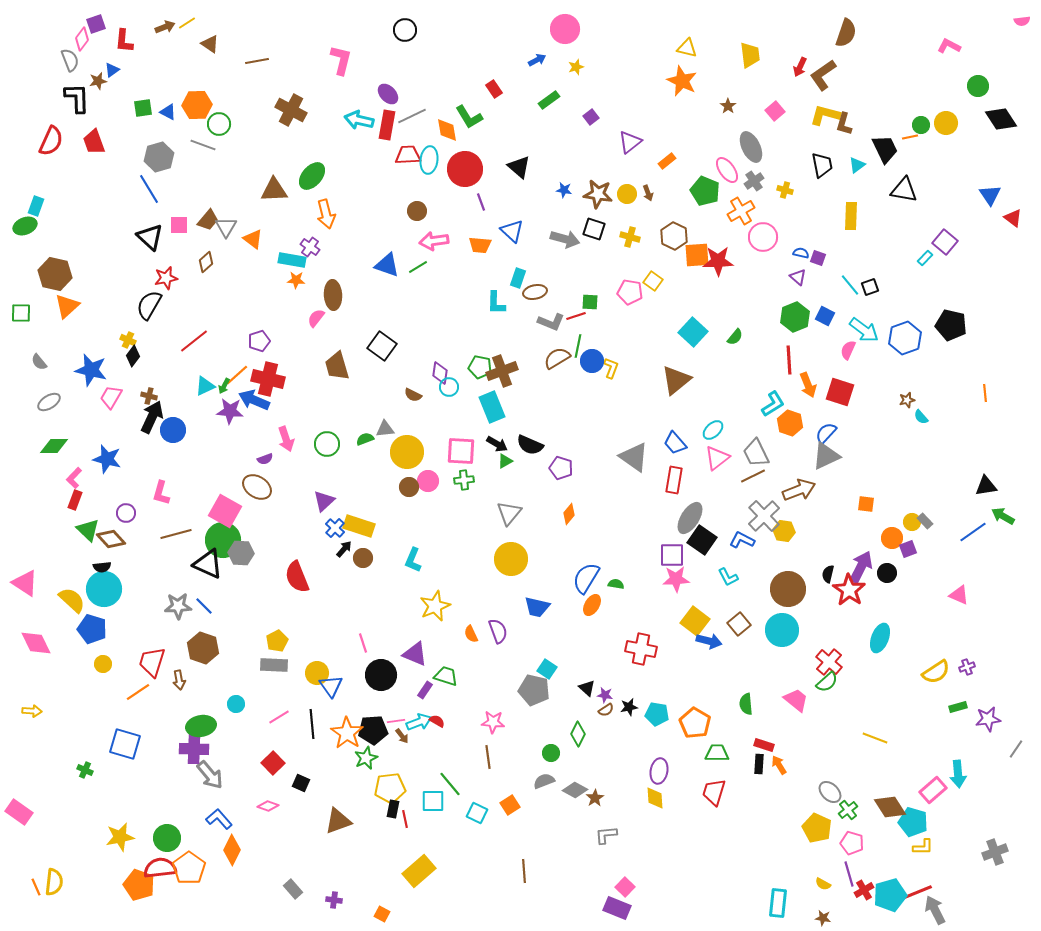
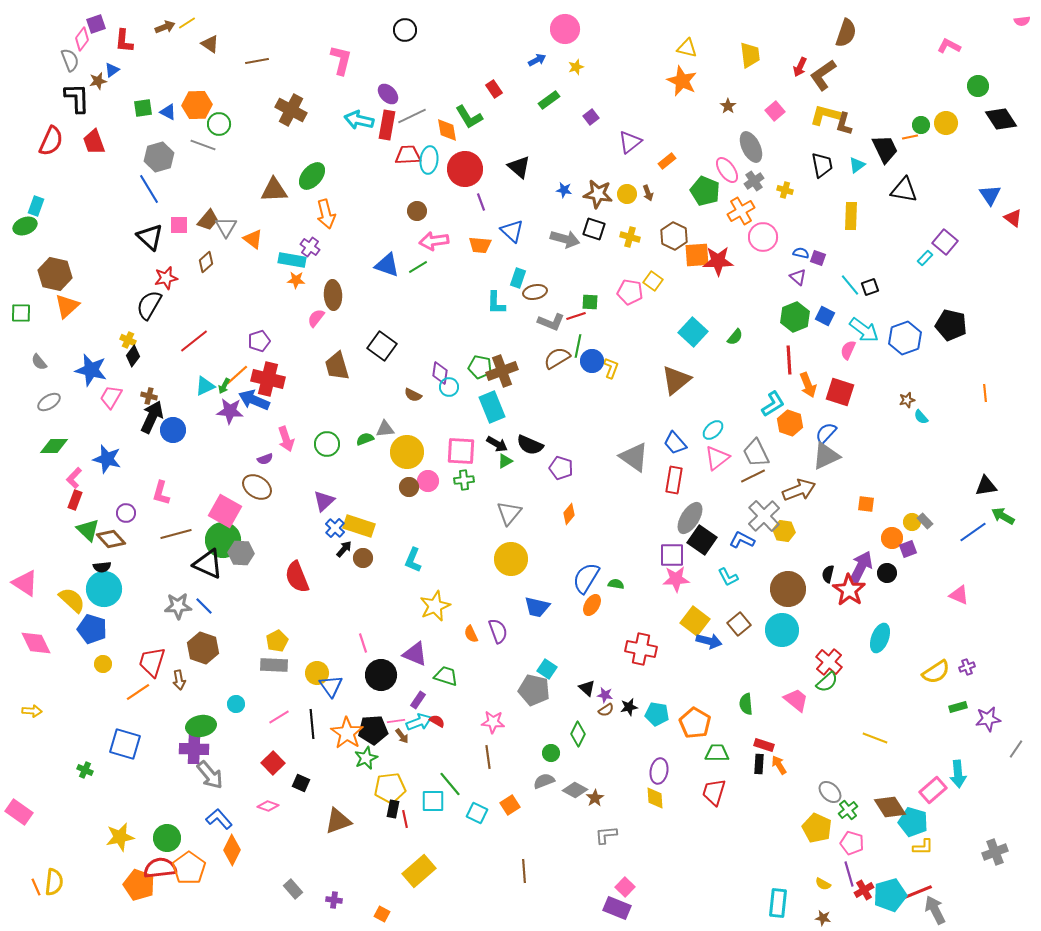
purple rectangle at (425, 690): moved 7 px left, 10 px down
